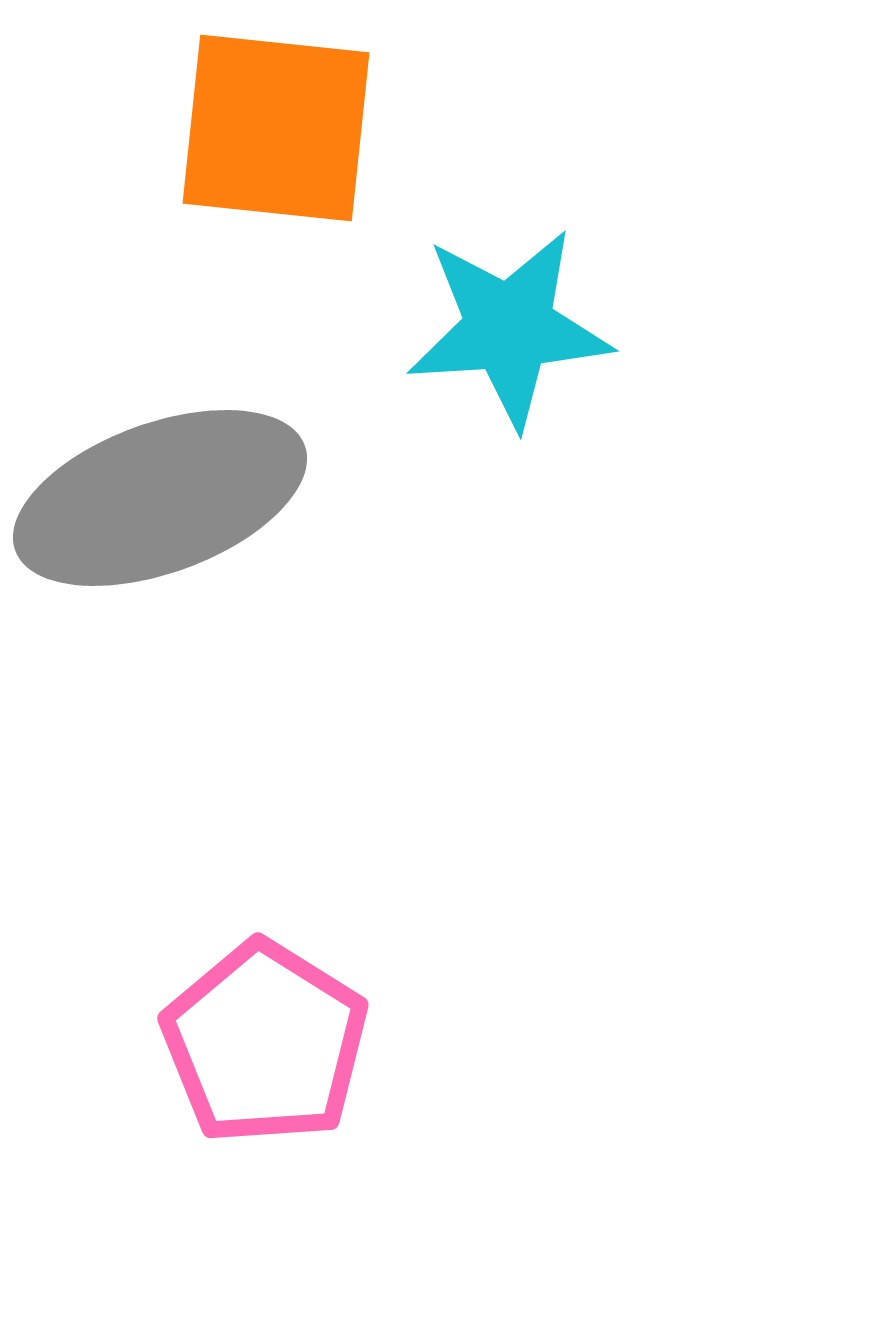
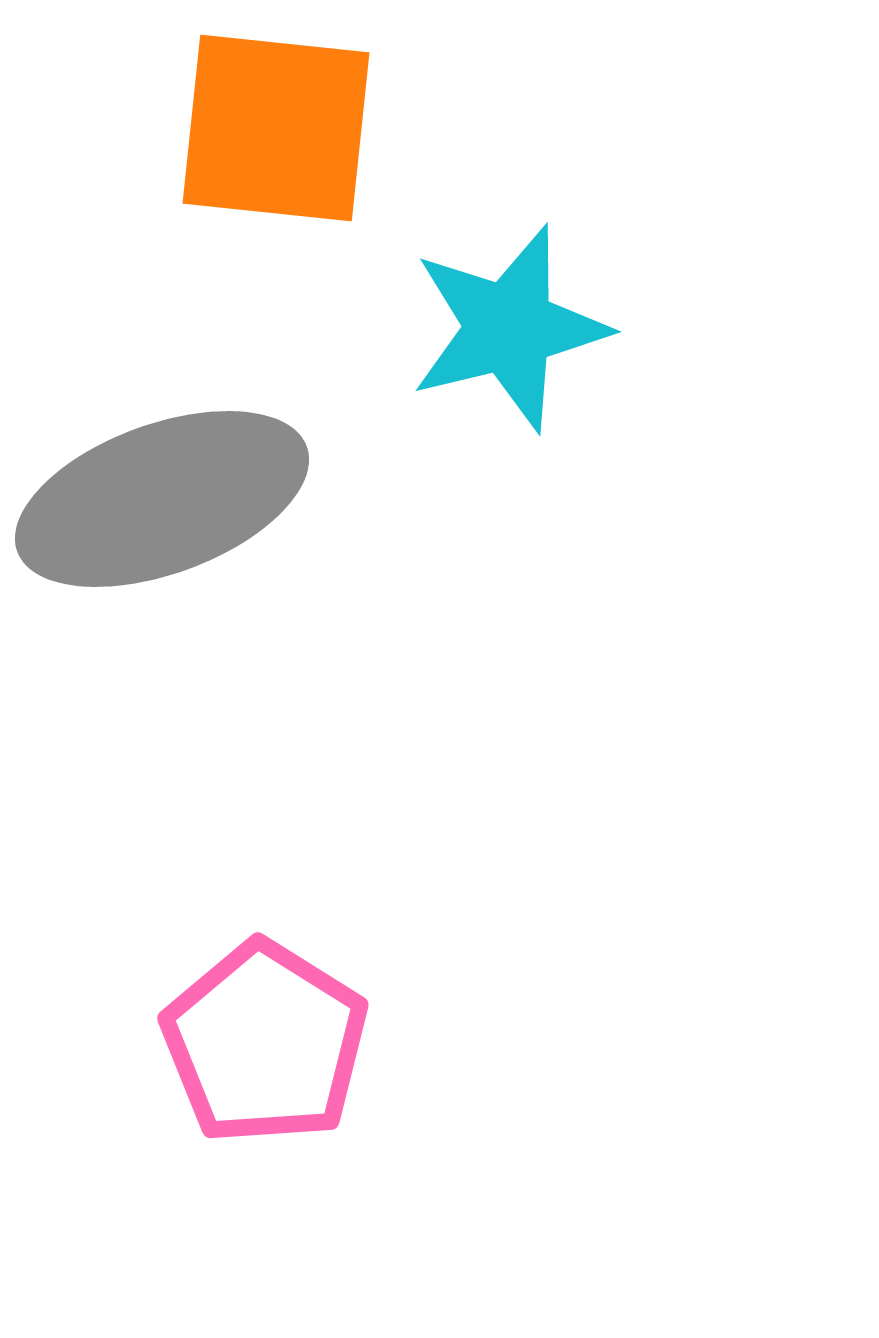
cyan star: rotated 10 degrees counterclockwise
gray ellipse: moved 2 px right, 1 px down
